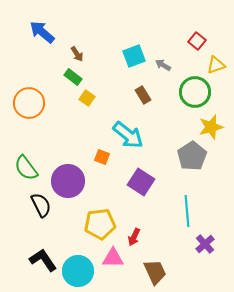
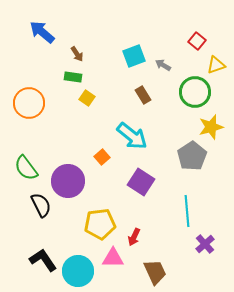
green rectangle: rotated 30 degrees counterclockwise
cyan arrow: moved 4 px right, 1 px down
orange square: rotated 28 degrees clockwise
